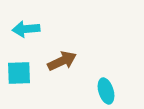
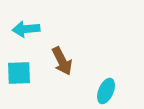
brown arrow: rotated 88 degrees clockwise
cyan ellipse: rotated 40 degrees clockwise
